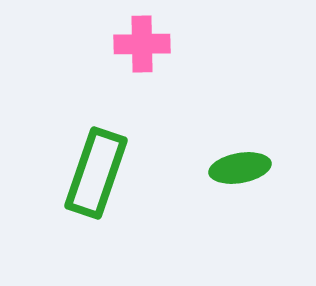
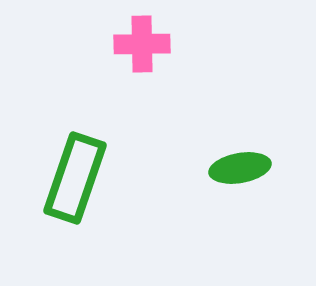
green rectangle: moved 21 px left, 5 px down
